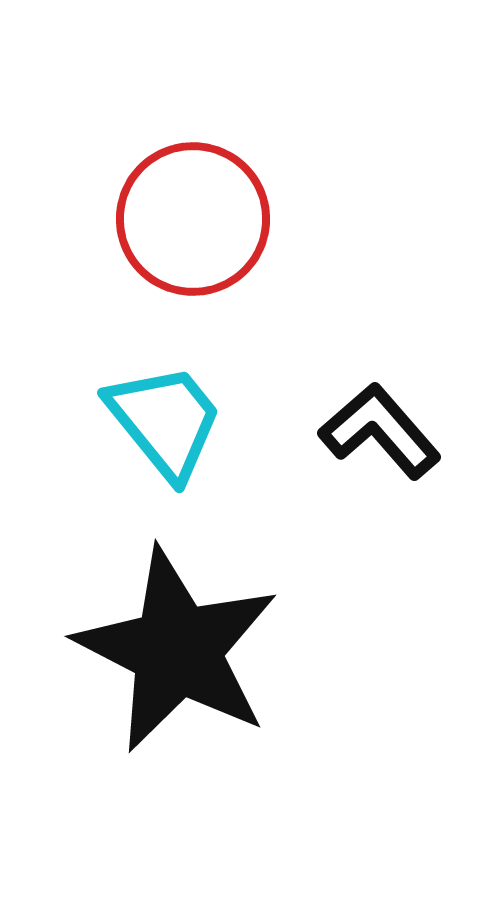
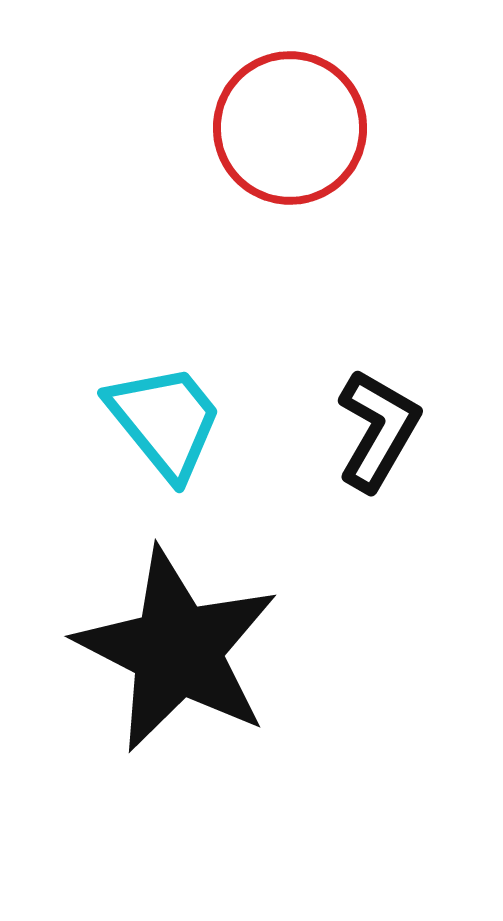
red circle: moved 97 px right, 91 px up
black L-shape: moved 2 px left, 1 px up; rotated 71 degrees clockwise
